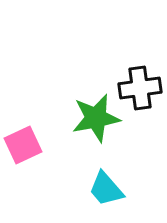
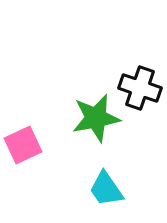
black cross: rotated 27 degrees clockwise
cyan trapezoid: rotated 6 degrees clockwise
